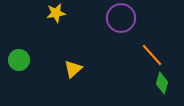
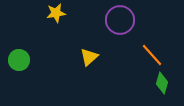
purple circle: moved 1 px left, 2 px down
yellow triangle: moved 16 px right, 12 px up
